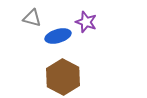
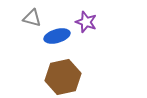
blue ellipse: moved 1 px left
brown hexagon: rotated 20 degrees clockwise
